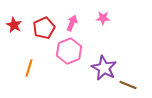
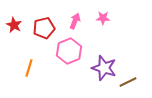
pink arrow: moved 3 px right, 2 px up
red pentagon: rotated 10 degrees clockwise
purple star: rotated 10 degrees counterclockwise
brown line: moved 3 px up; rotated 48 degrees counterclockwise
